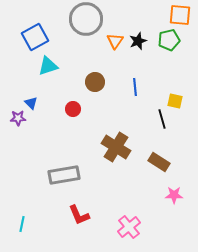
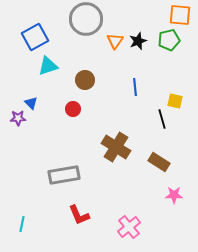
brown circle: moved 10 px left, 2 px up
